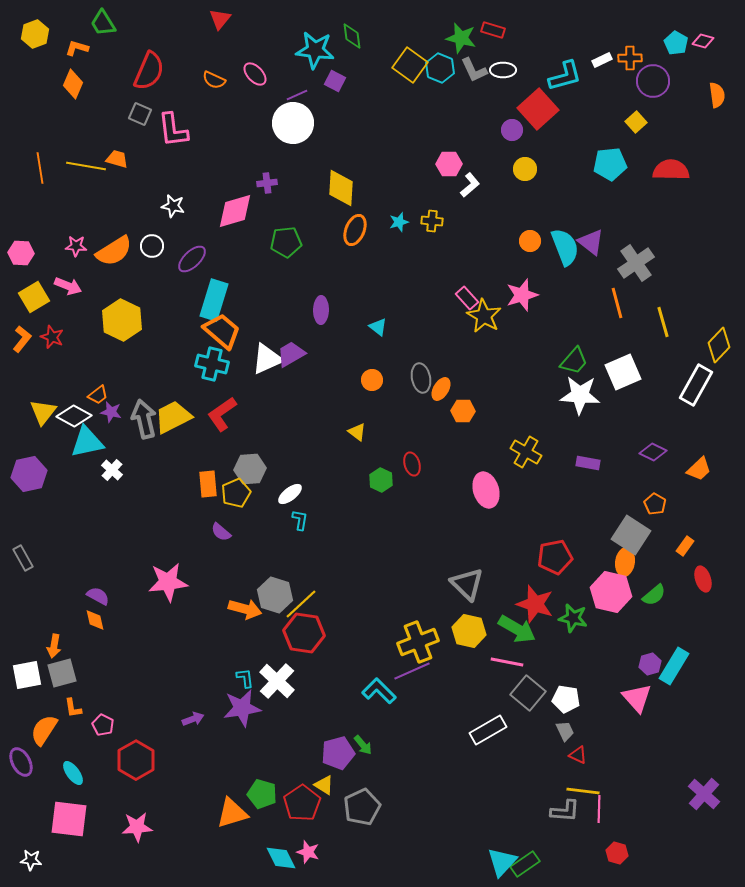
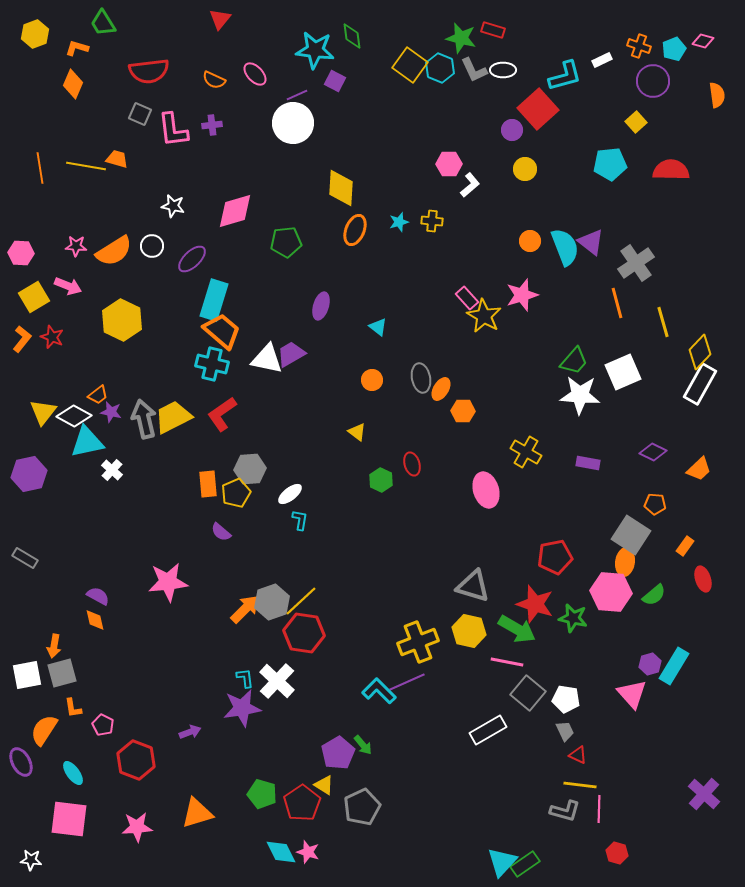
cyan pentagon at (676, 43): moved 2 px left, 6 px down; rotated 20 degrees clockwise
orange cross at (630, 58): moved 9 px right, 12 px up; rotated 20 degrees clockwise
red semicircle at (149, 71): rotated 60 degrees clockwise
purple cross at (267, 183): moved 55 px left, 58 px up
purple ellipse at (321, 310): moved 4 px up; rotated 16 degrees clockwise
yellow diamond at (719, 345): moved 19 px left, 7 px down
white triangle at (267, 359): rotated 36 degrees clockwise
white rectangle at (696, 385): moved 4 px right, 1 px up
orange pentagon at (655, 504): rotated 25 degrees counterclockwise
gray rectangle at (23, 558): moved 2 px right; rotated 30 degrees counterclockwise
gray triangle at (467, 584): moved 6 px right, 2 px down; rotated 27 degrees counterclockwise
pink hexagon at (611, 592): rotated 9 degrees counterclockwise
gray hexagon at (275, 595): moved 3 px left, 7 px down; rotated 24 degrees clockwise
yellow line at (301, 604): moved 3 px up
orange arrow at (245, 609): rotated 60 degrees counterclockwise
purple line at (412, 671): moved 5 px left, 11 px down
pink triangle at (637, 698): moved 5 px left, 4 px up
purple arrow at (193, 719): moved 3 px left, 13 px down
purple pentagon at (338, 753): rotated 16 degrees counterclockwise
red hexagon at (136, 760): rotated 9 degrees counterclockwise
yellow line at (583, 791): moved 3 px left, 6 px up
gray L-shape at (565, 811): rotated 12 degrees clockwise
orange triangle at (232, 813): moved 35 px left
cyan diamond at (281, 858): moved 6 px up
